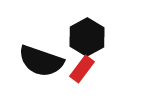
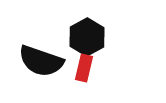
red rectangle: moved 2 px right, 1 px up; rotated 24 degrees counterclockwise
